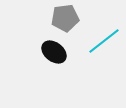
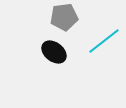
gray pentagon: moved 1 px left, 1 px up
